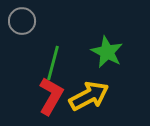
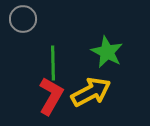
gray circle: moved 1 px right, 2 px up
green line: rotated 16 degrees counterclockwise
yellow arrow: moved 2 px right, 4 px up
